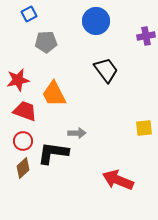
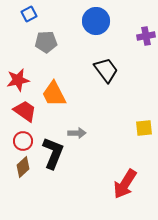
red trapezoid: rotated 15 degrees clockwise
black L-shape: rotated 104 degrees clockwise
brown diamond: moved 1 px up
red arrow: moved 7 px right, 4 px down; rotated 80 degrees counterclockwise
